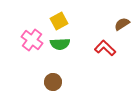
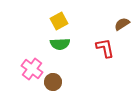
pink cross: moved 29 px down
red L-shape: rotated 35 degrees clockwise
